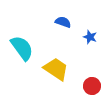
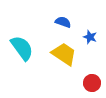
yellow trapezoid: moved 8 px right, 15 px up
red circle: moved 3 px up
